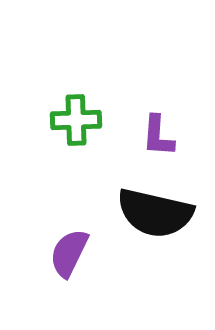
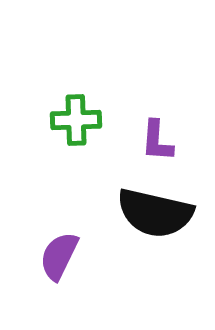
purple L-shape: moved 1 px left, 5 px down
purple semicircle: moved 10 px left, 3 px down
